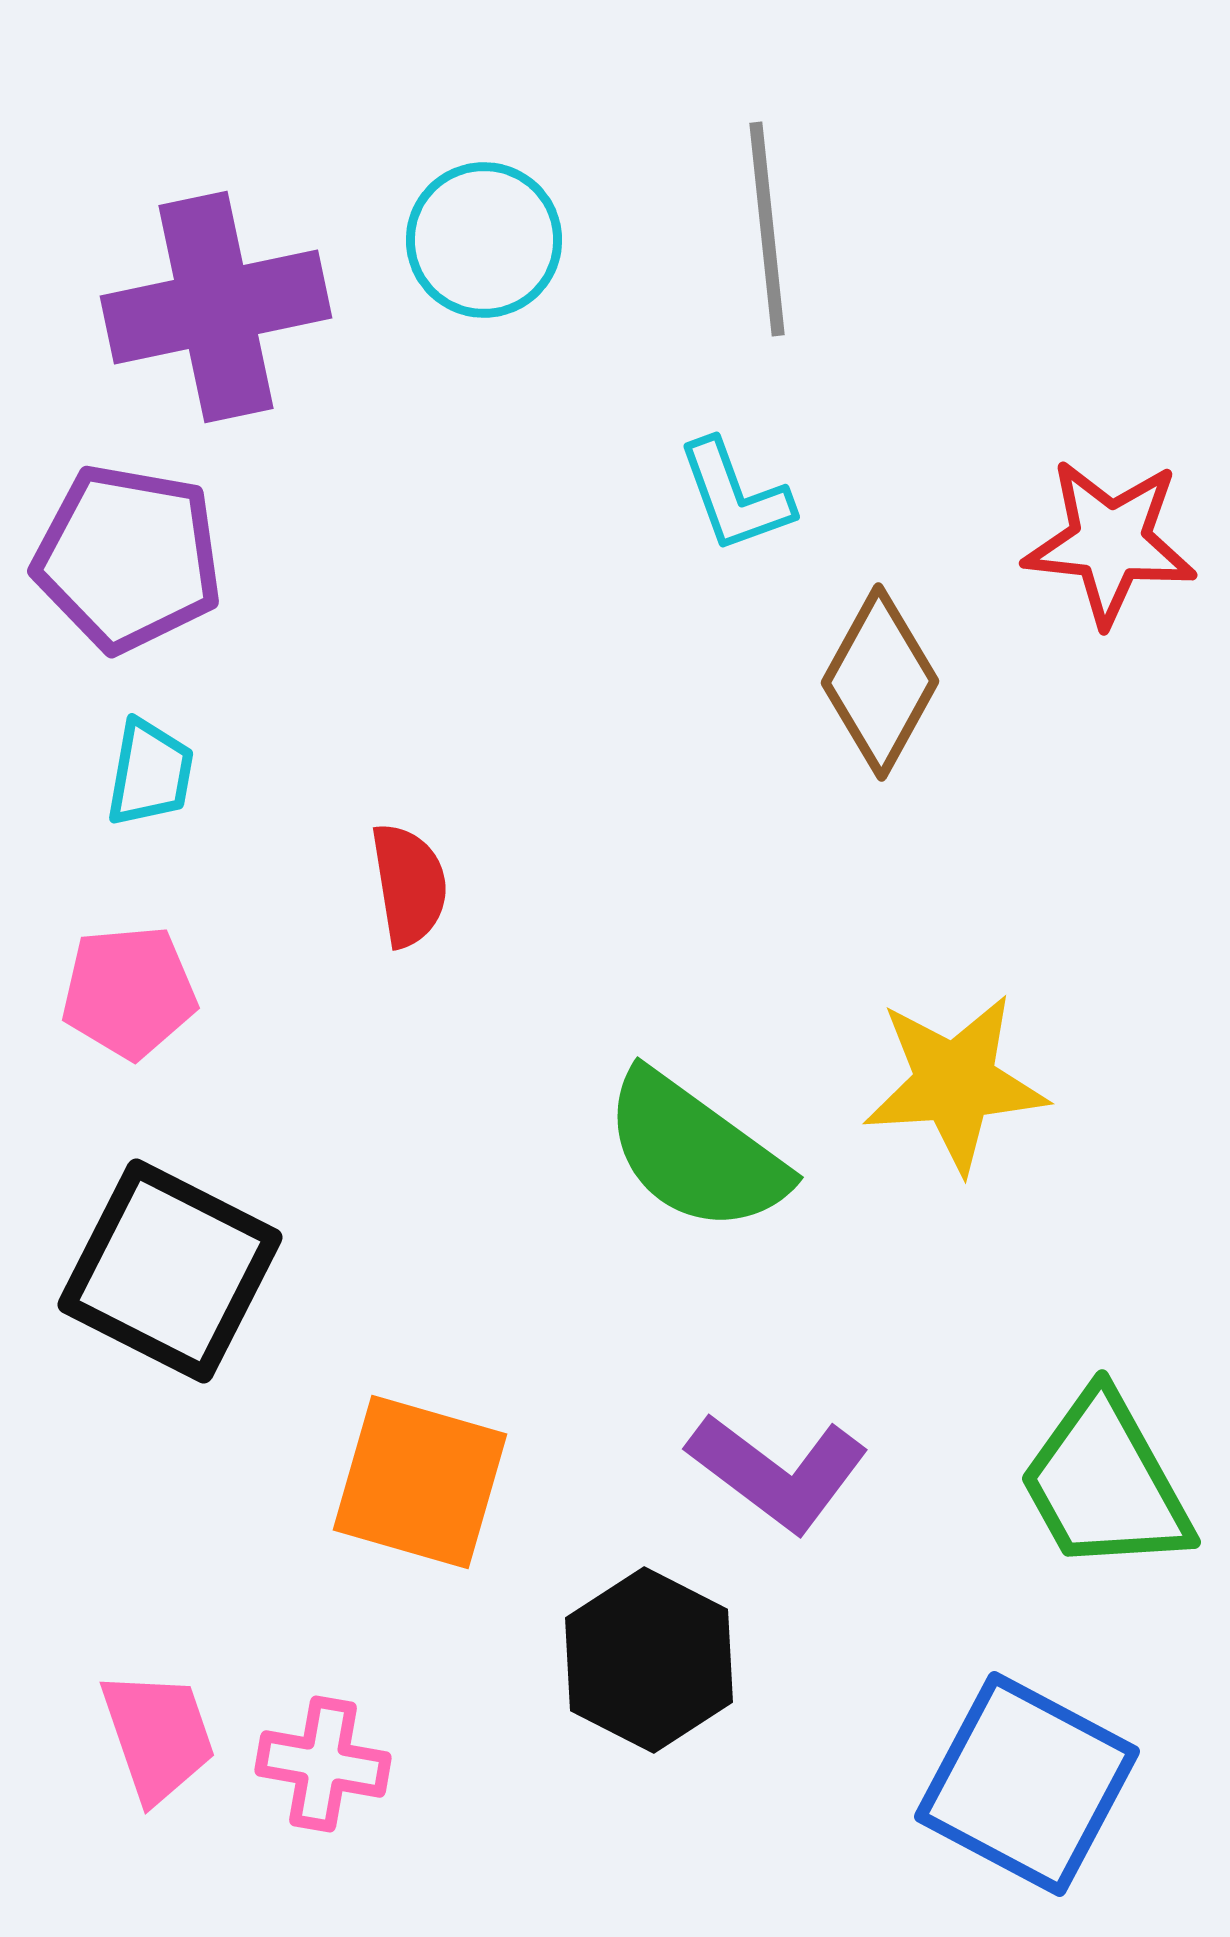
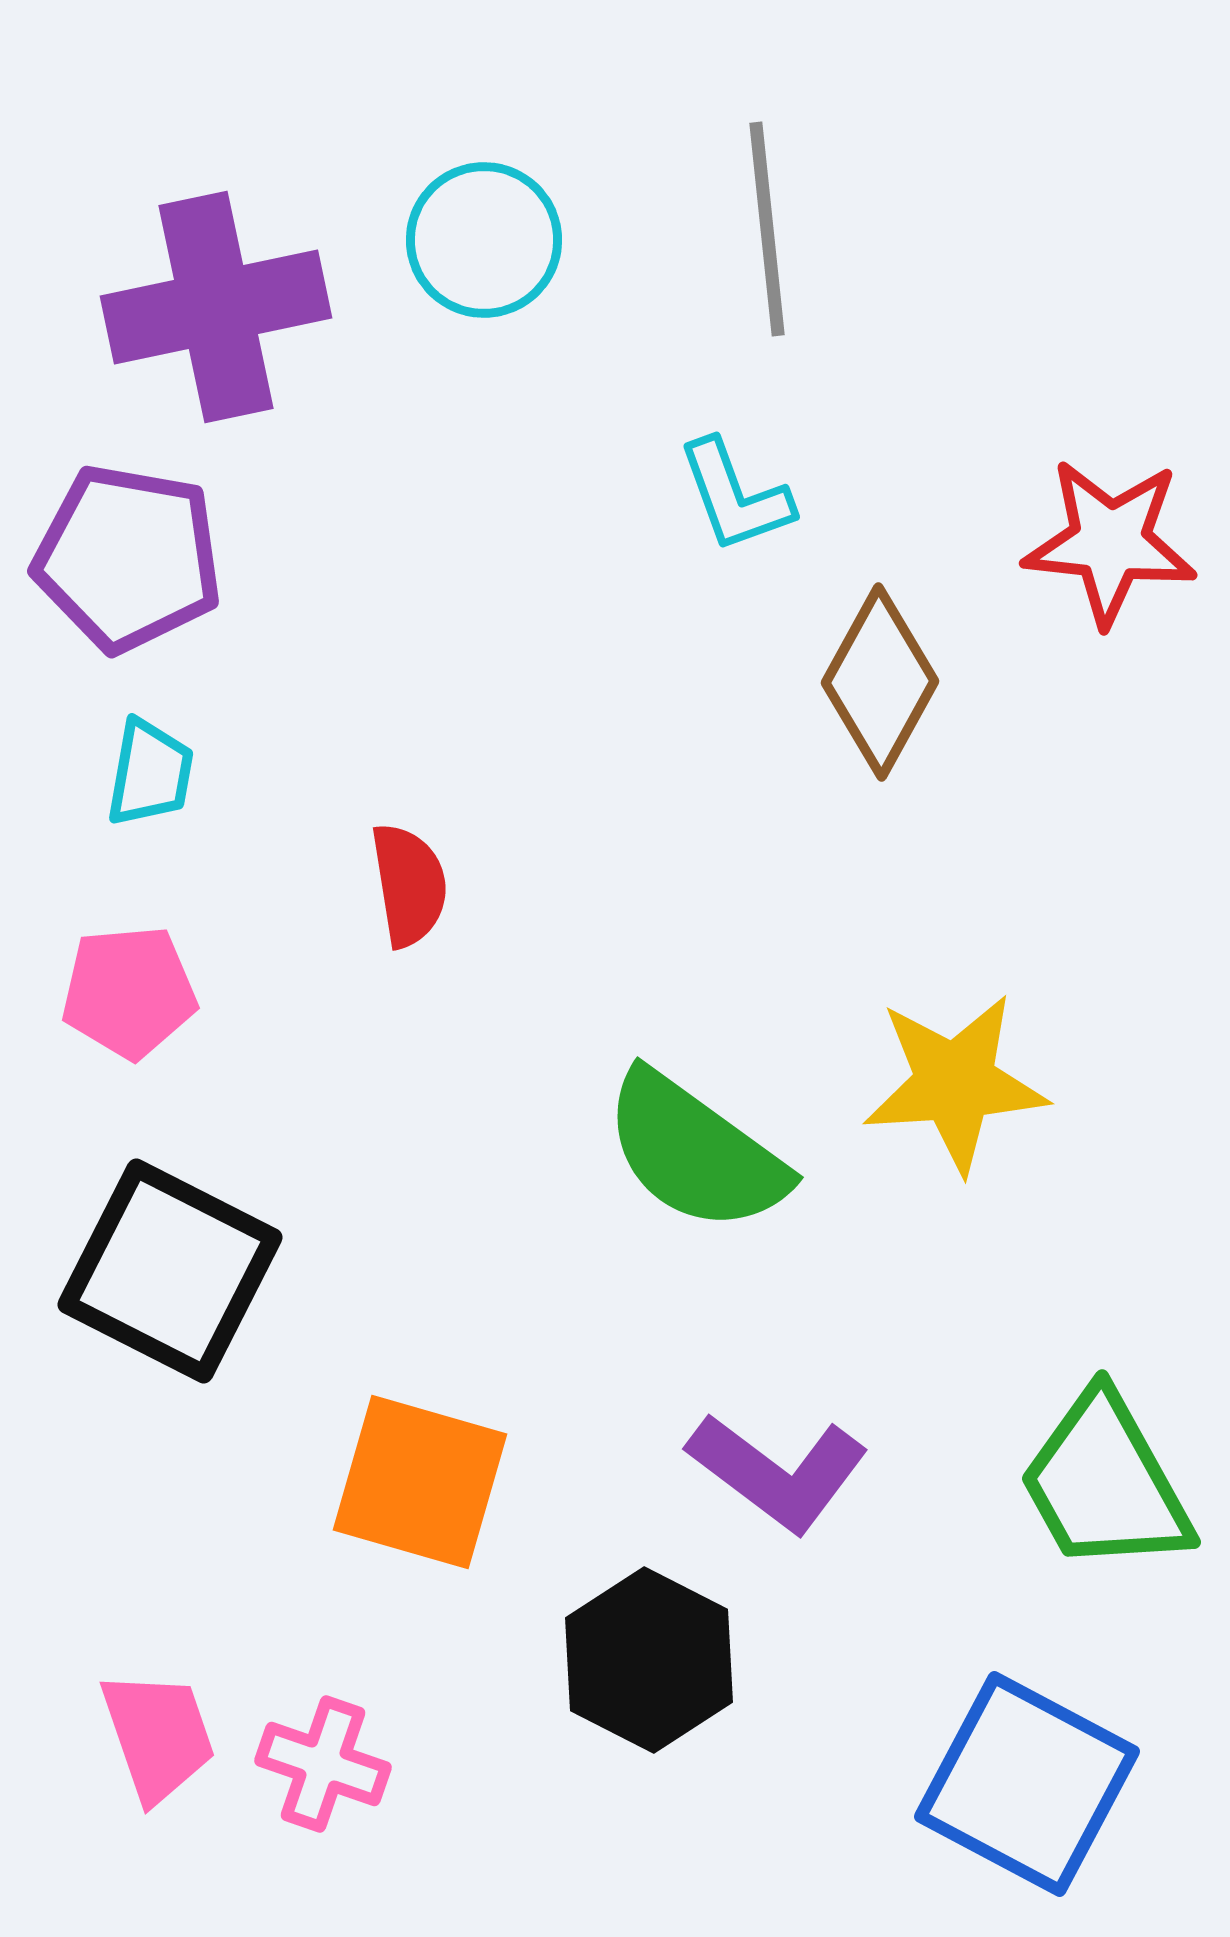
pink cross: rotated 9 degrees clockwise
